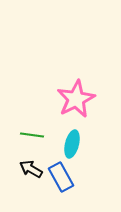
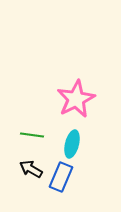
blue rectangle: rotated 52 degrees clockwise
